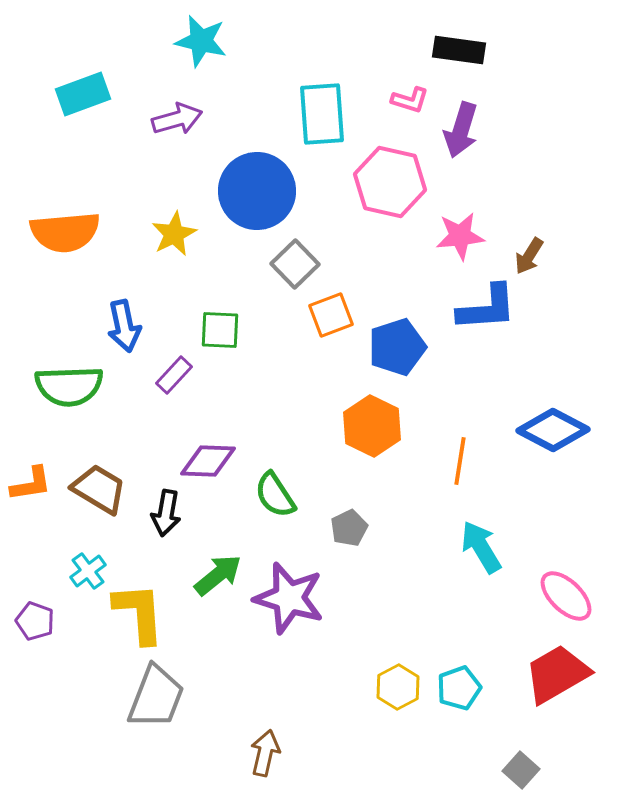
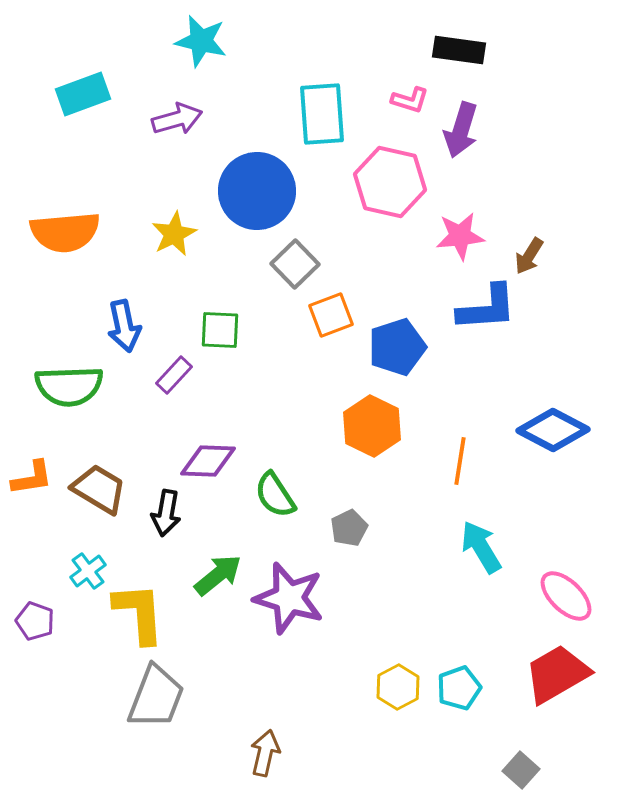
orange L-shape at (31, 484): moved 1 px right, 6 px up
